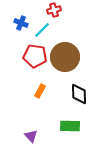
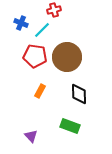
brown circle: moved 2 px right
green rectangle: rotated 18 degrees clockwise
